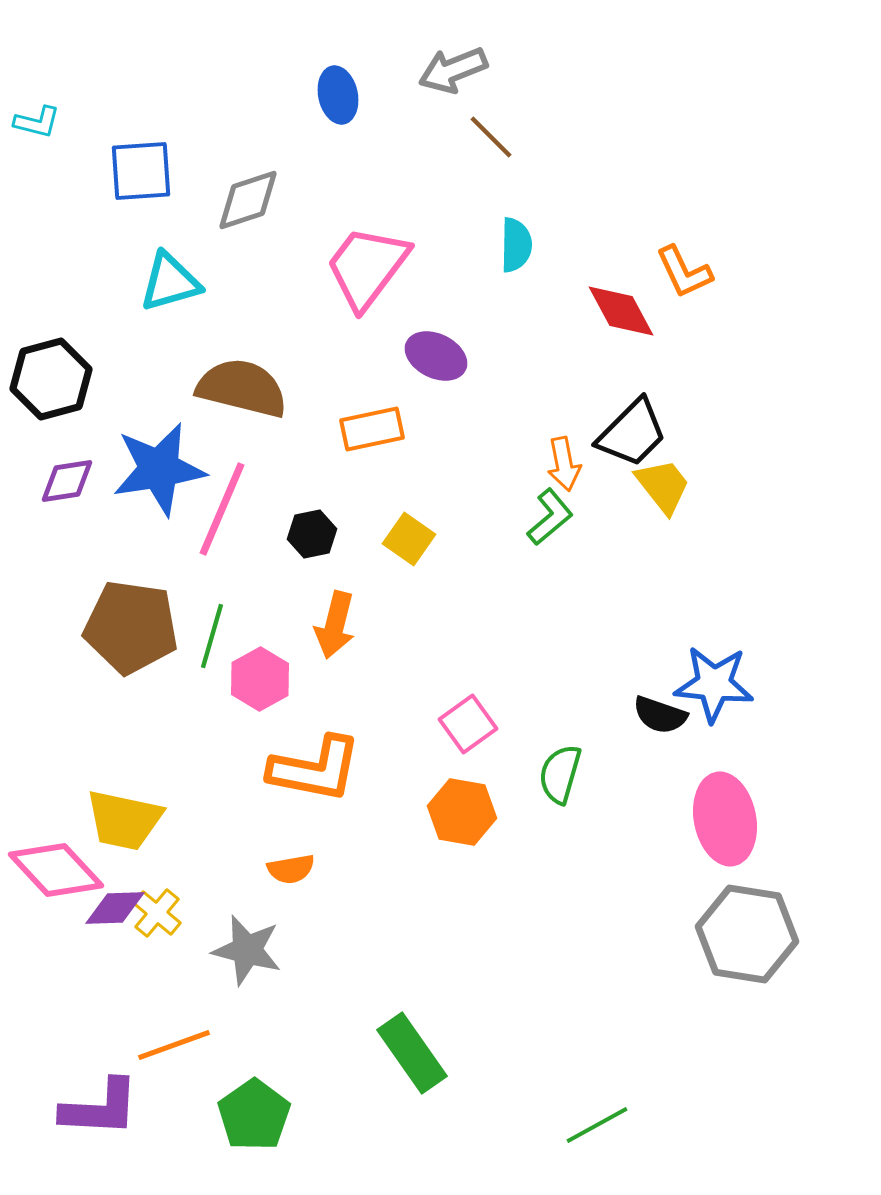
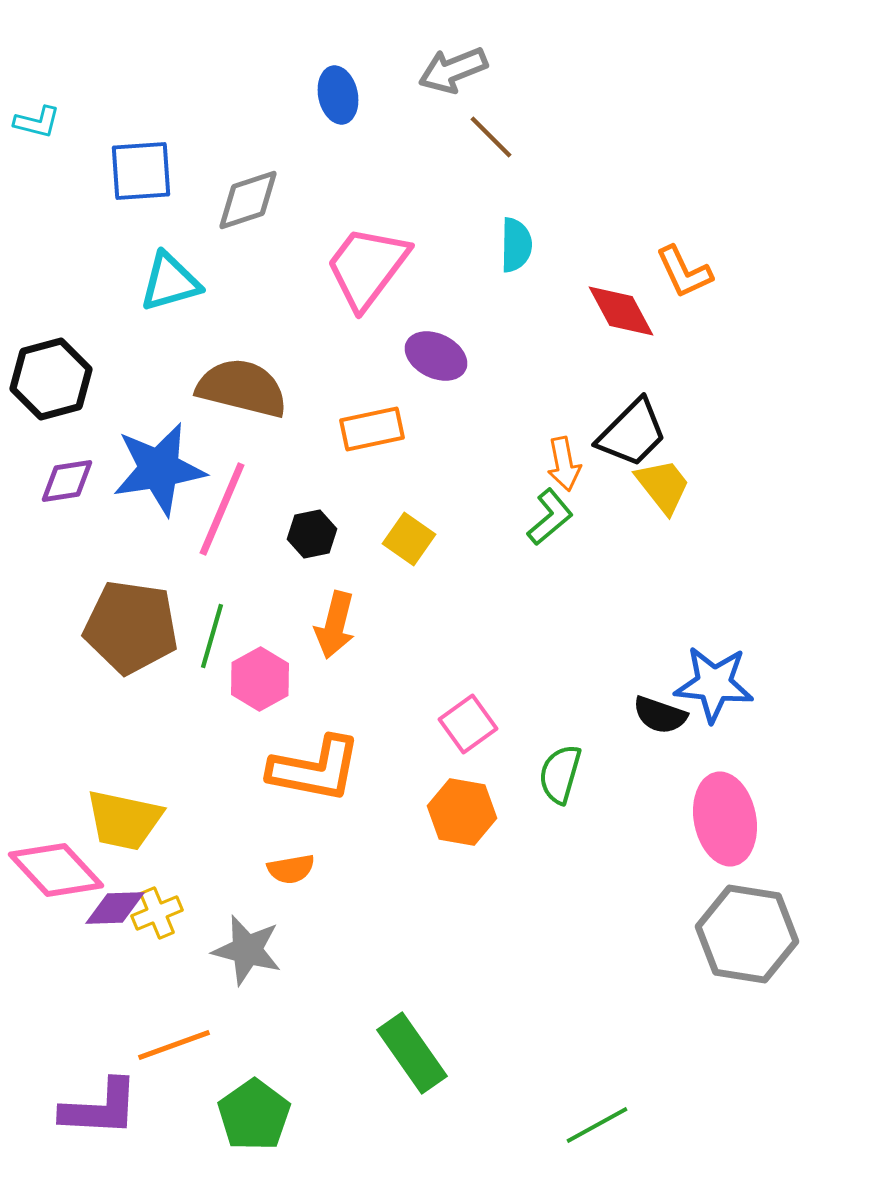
yellow cross at (157, 913): rotated 27 degrees clockwise
